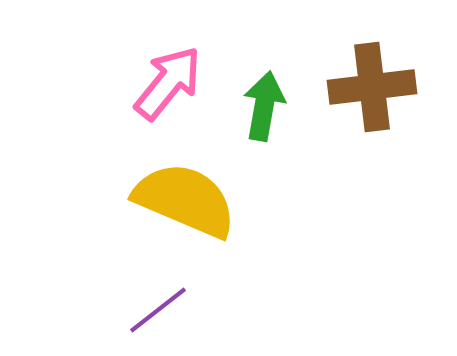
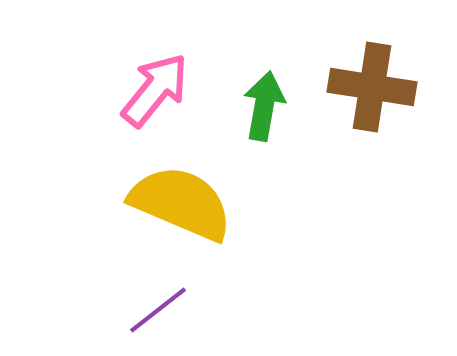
pink arrow: moved 13 px left, 7 px down
brown cross: rotated 16 degrees clockwise
yellow semicircle: moved 4 px left, 3 px down
